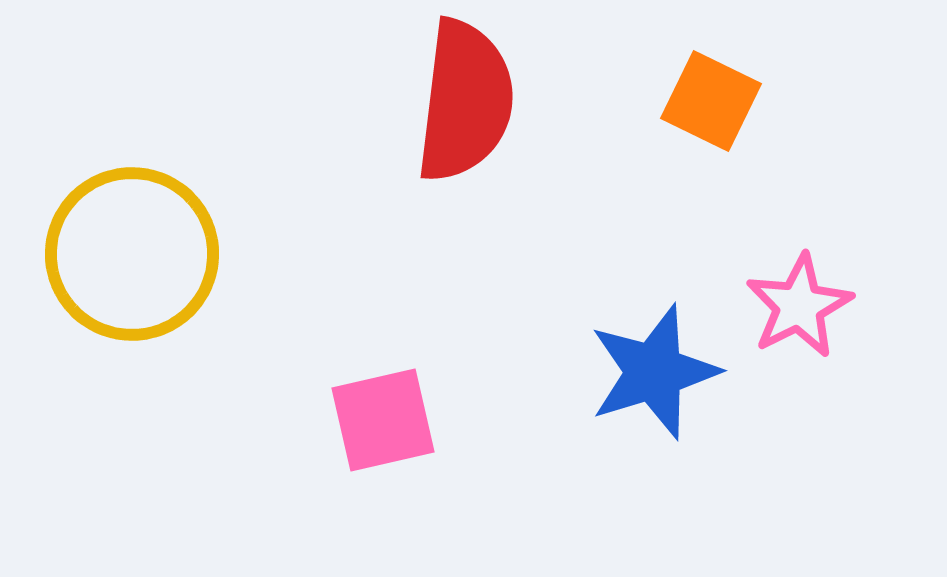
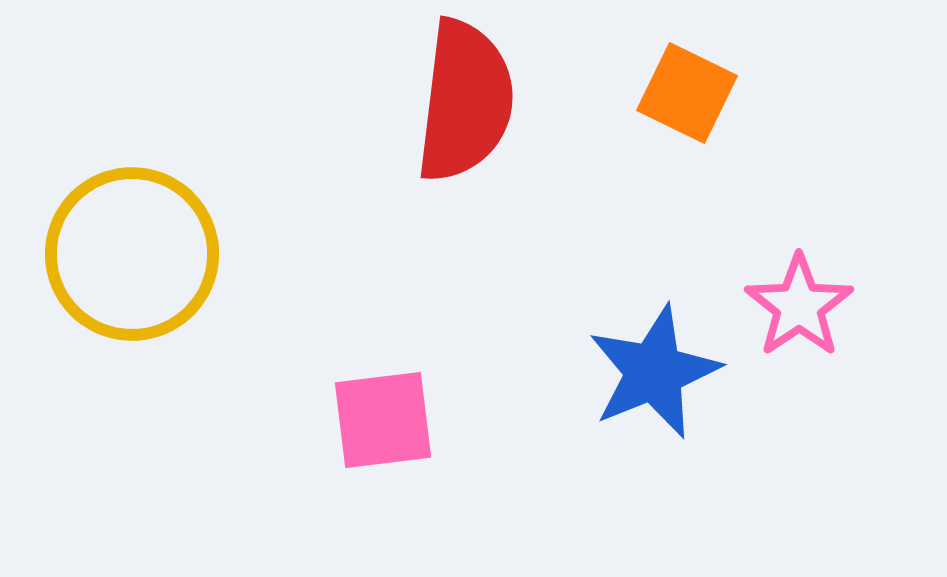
orange square: moved 24 px left, 8 px up
pink star: rotated 7 degrees counterclockwise
blue star: rotated 5 degrees counterclockwise
pink square: rotated 6 degrees clockwise
